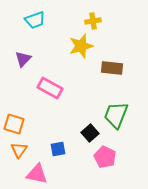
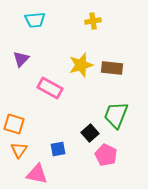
cyan trapezoid: rotated 15 degrees clockwise
yellow star: moved 19 px down
purple triangle: moved 2 px left
pink pentagon: moved 1 px right, 2 px up
